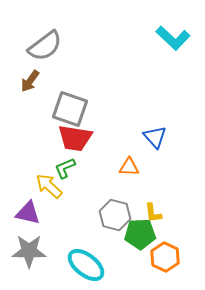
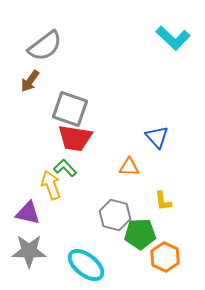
blue triangle: moved 2 px right
green L-shape: rotated 70 degrees clockwise
yellow arrow: moved 2 px right, 1 px up; rotated 28 degrees clockwise
yellow L-shape: moved 10 px right, 12 px up
